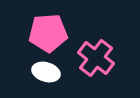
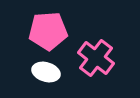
pink pentagon: moved 2 px up
